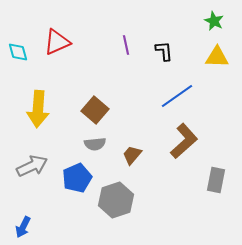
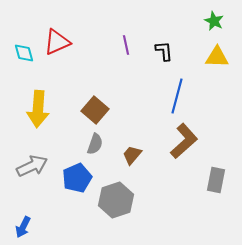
cyan diamond: moved 6 px right, 1 px down
blue line: rotated 40 degrees counterclockwise
gray semicircle: rotated 65 degrees counterclockwise
